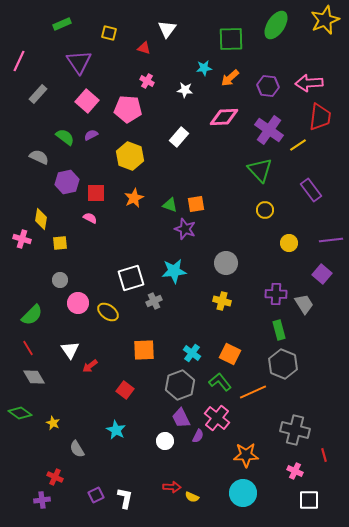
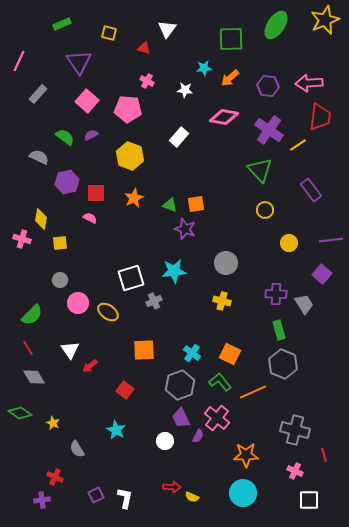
pink diamond at (224, 117): rotated 12 degrees clockwise
